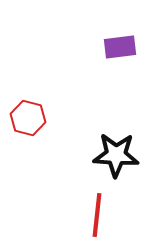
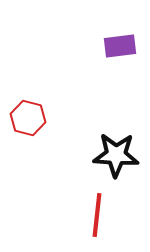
purple rectangle: moved 1 px up
